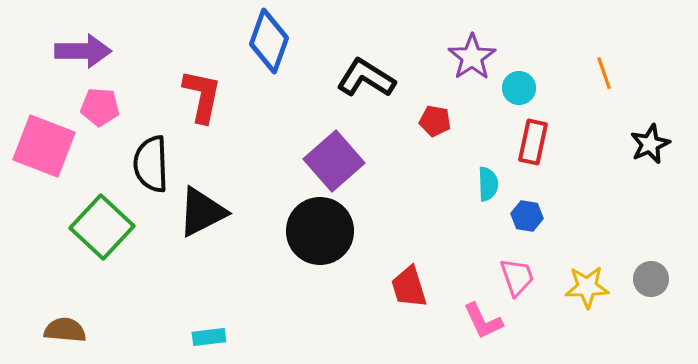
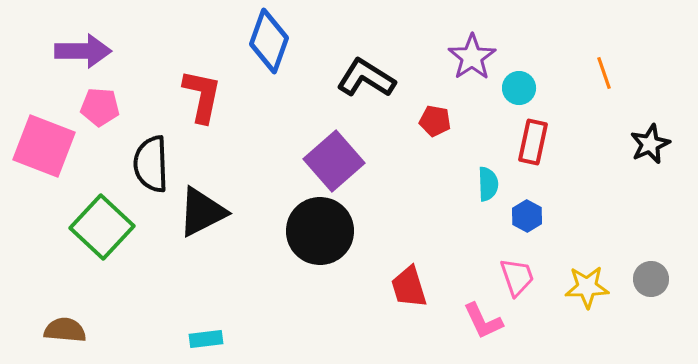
blue hexagon: rotated 20 degrees clockwise
cyan rectangle: moved 3 px left, 2 px down
